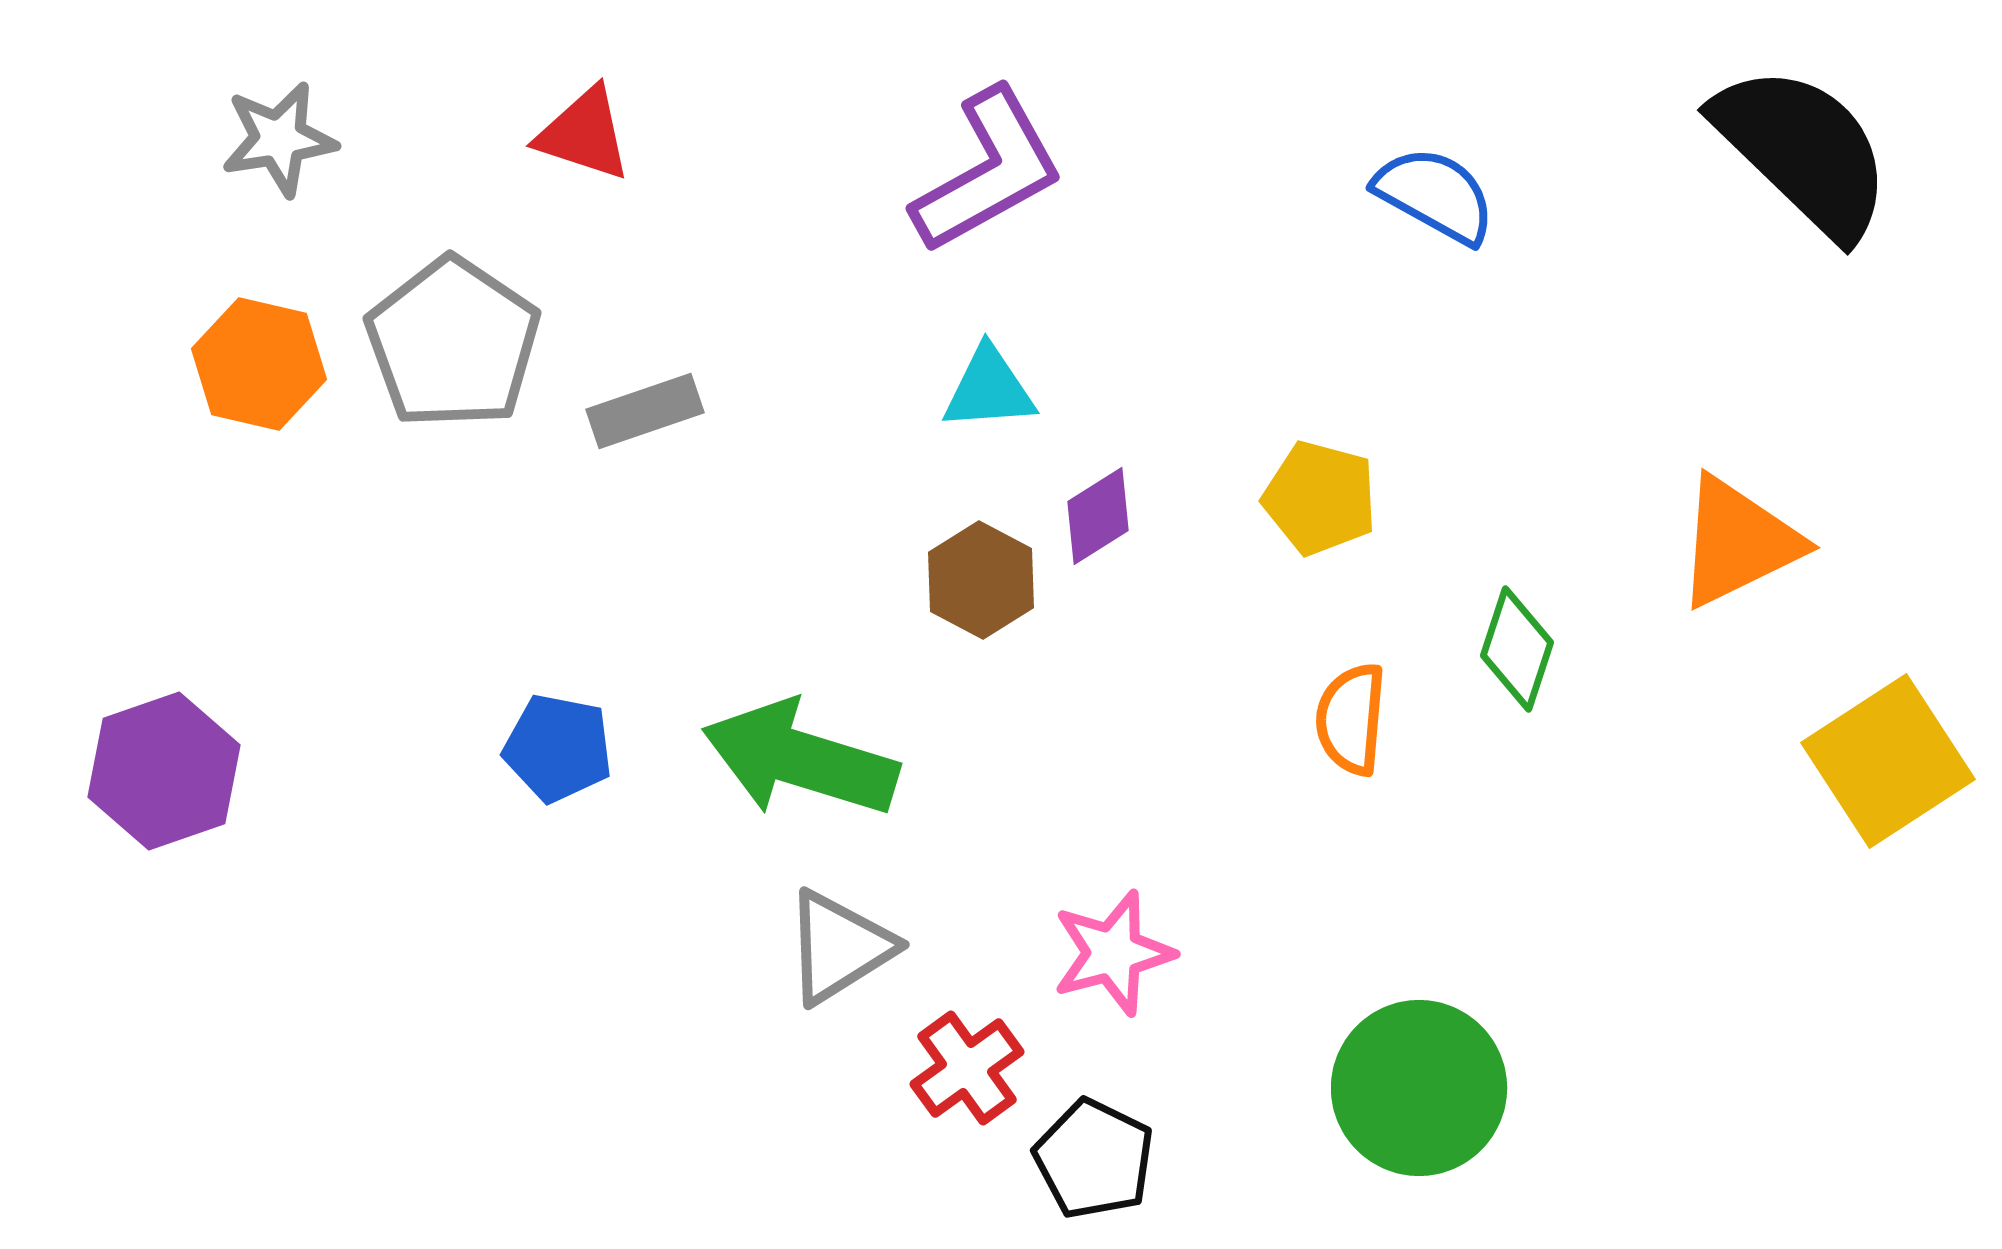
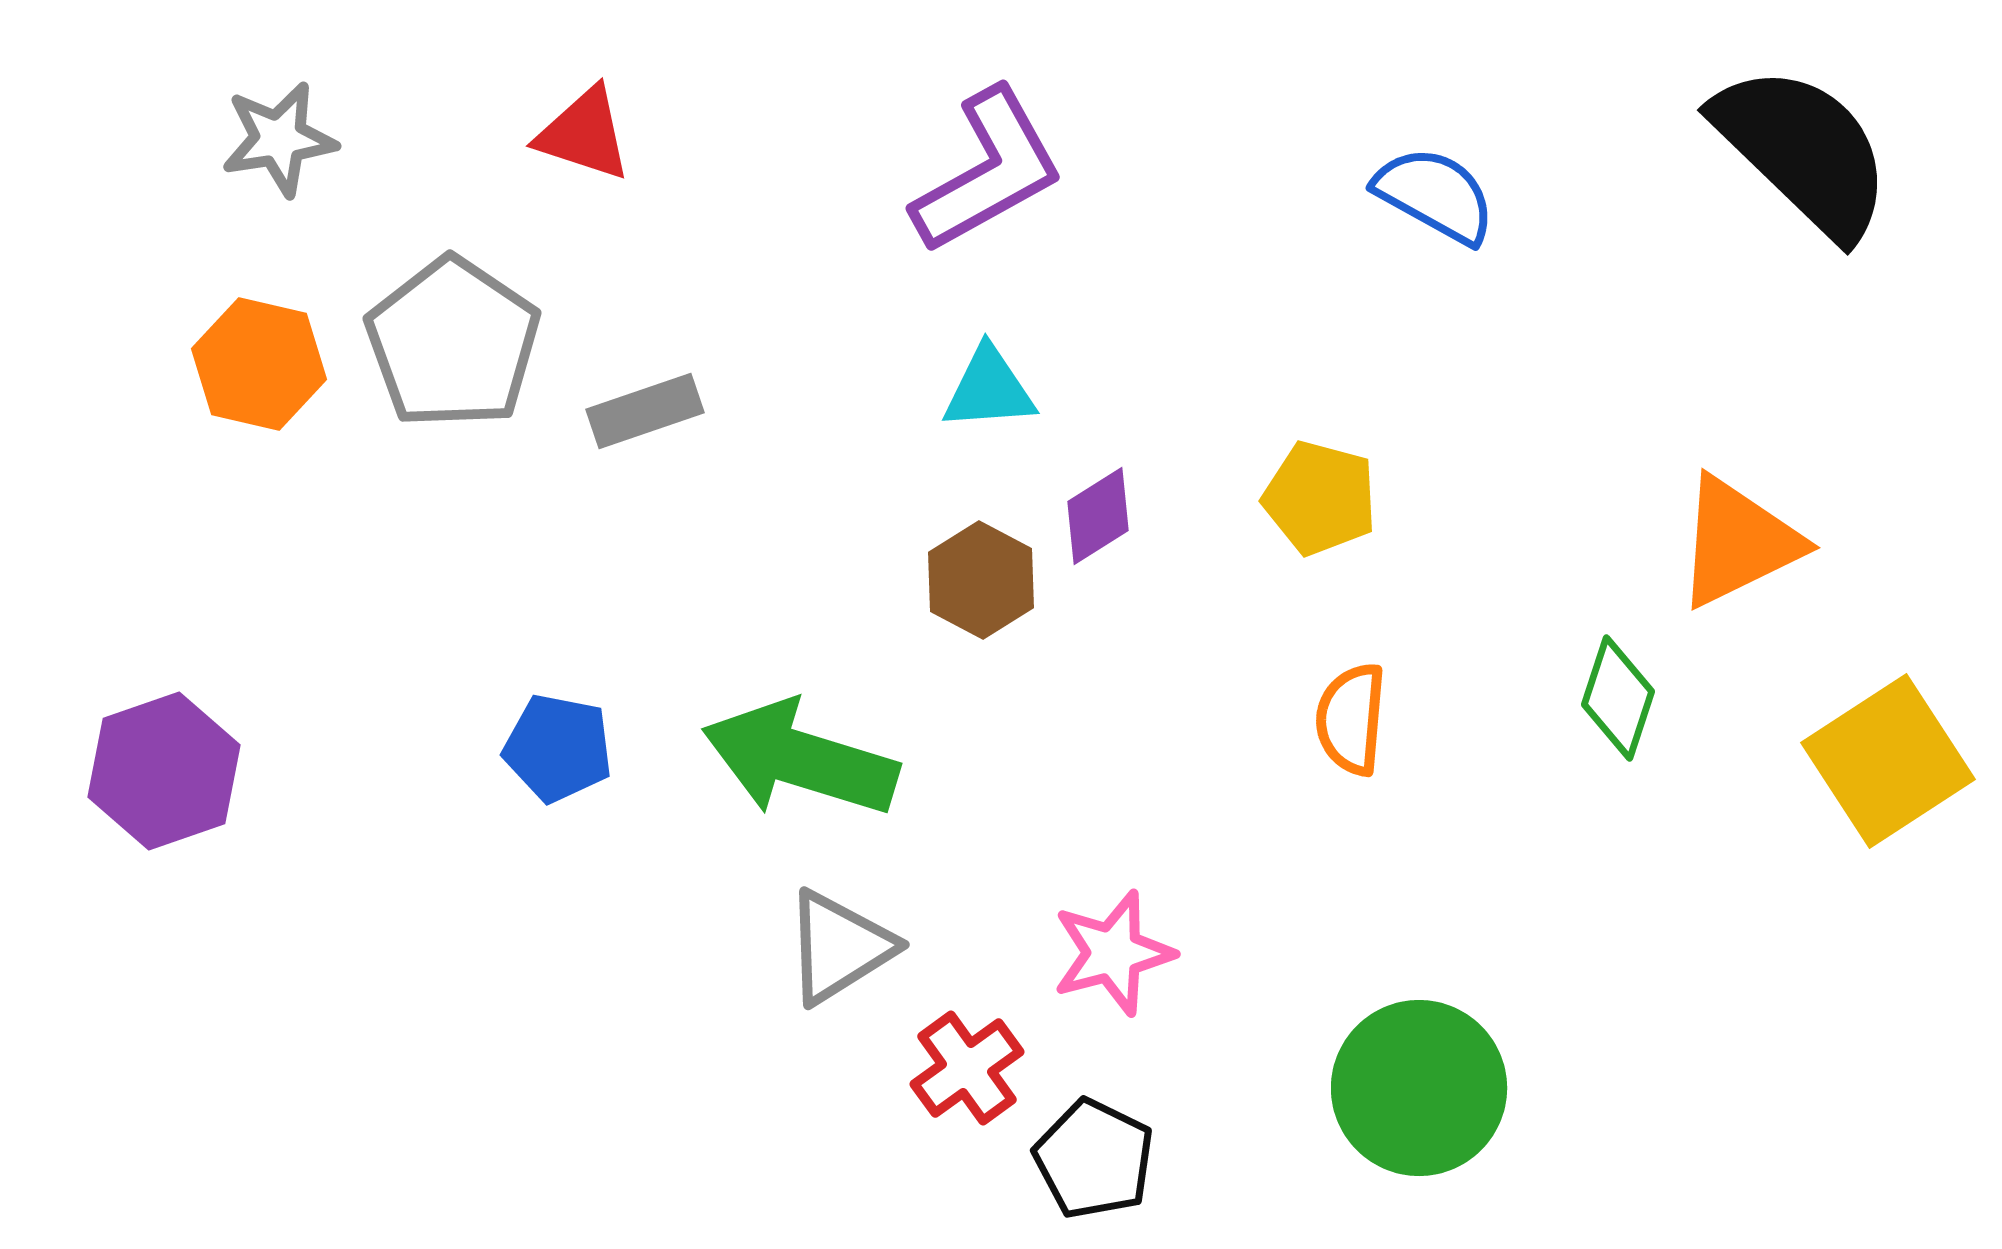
green diamond: moved 101 px right, 49 px down
